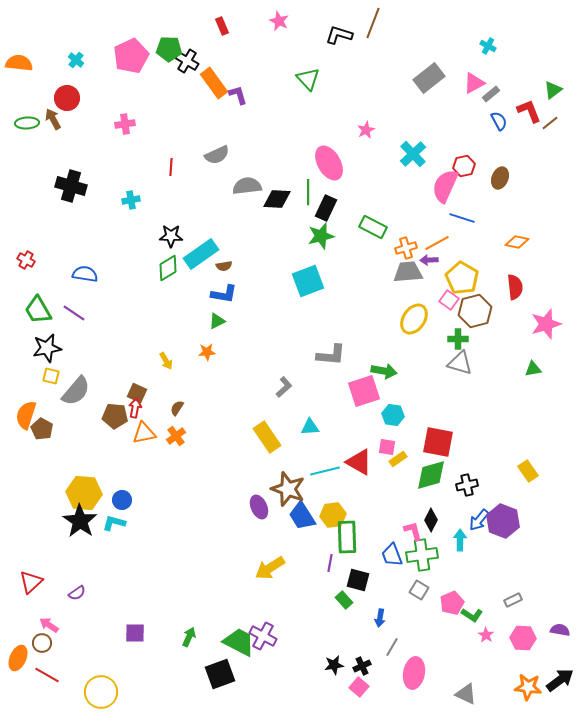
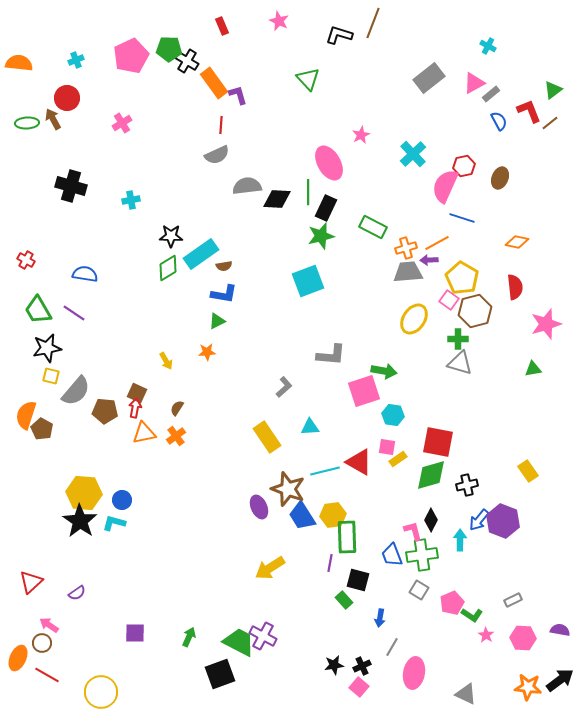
cyan cross at (76, 60): rotated 28 degrees clockwise
pink cross at (125, 124): moved 3 px left, 1 px up; rotated 24 degrees counterclockwise
pink star at (366, 130): moved 5 px left, 5 px down
red line at (171, 167): moved 50 px right, 42 px up
brown pentagon at (115, 416): moved 10 px left, 5 px up
